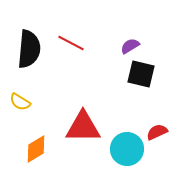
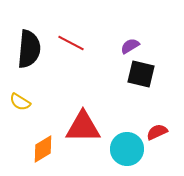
orange diamond: moved 7 px right
